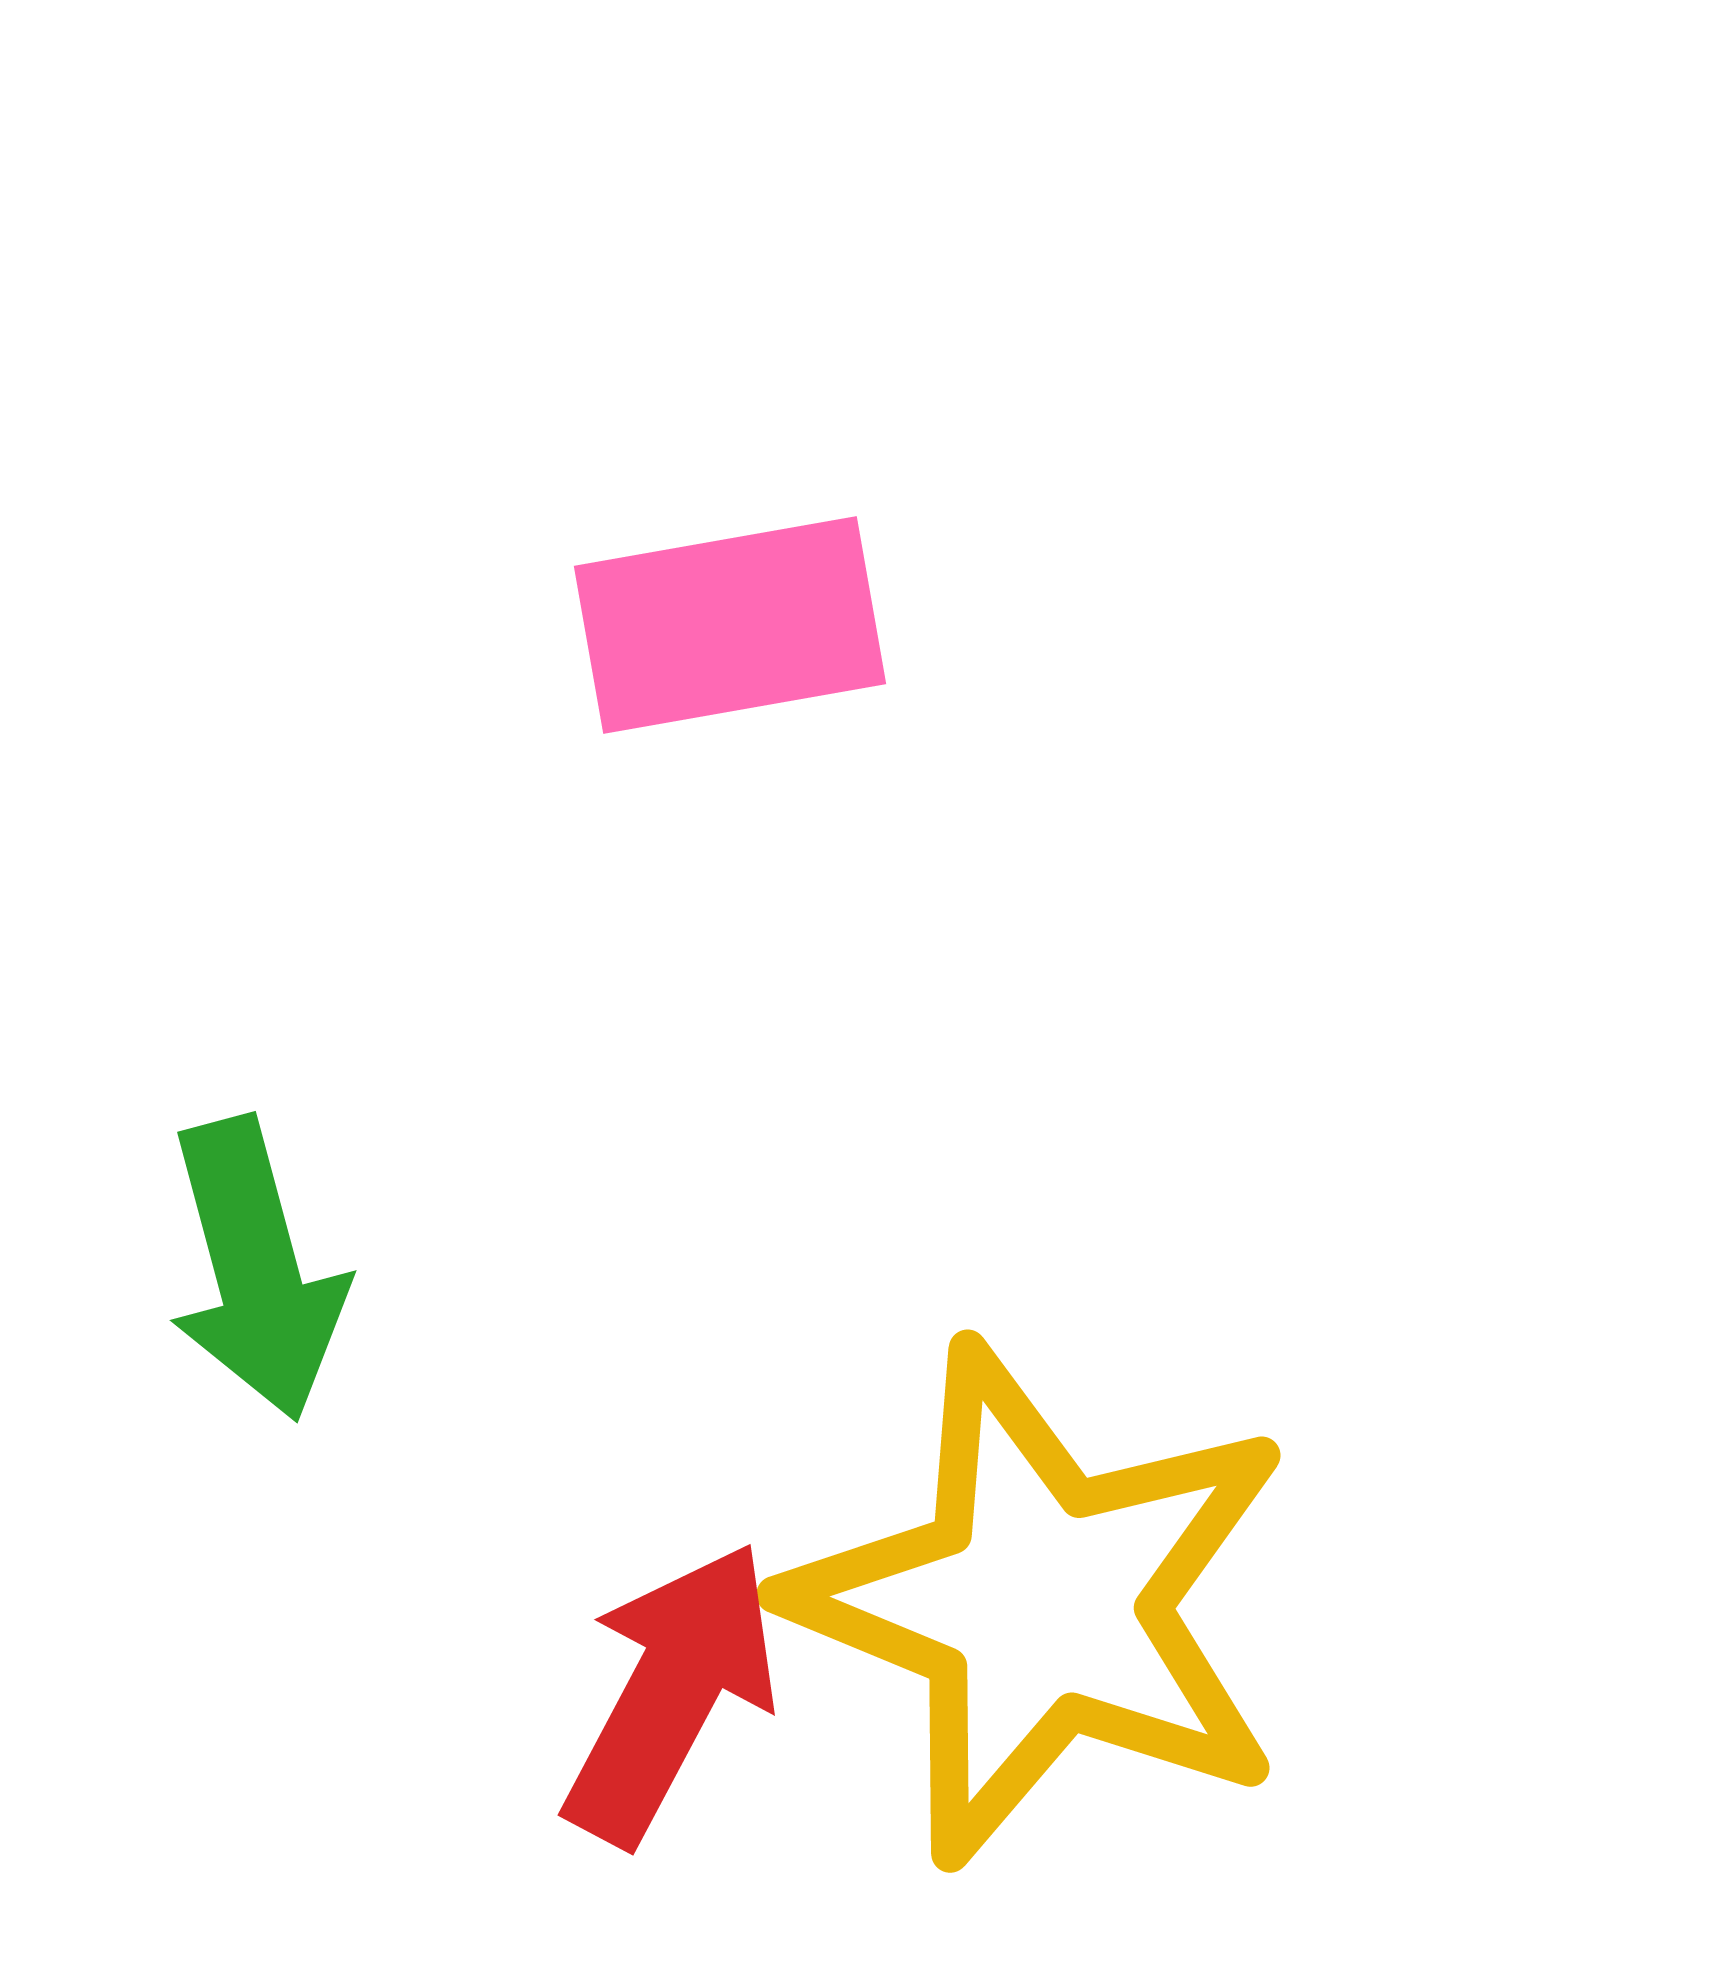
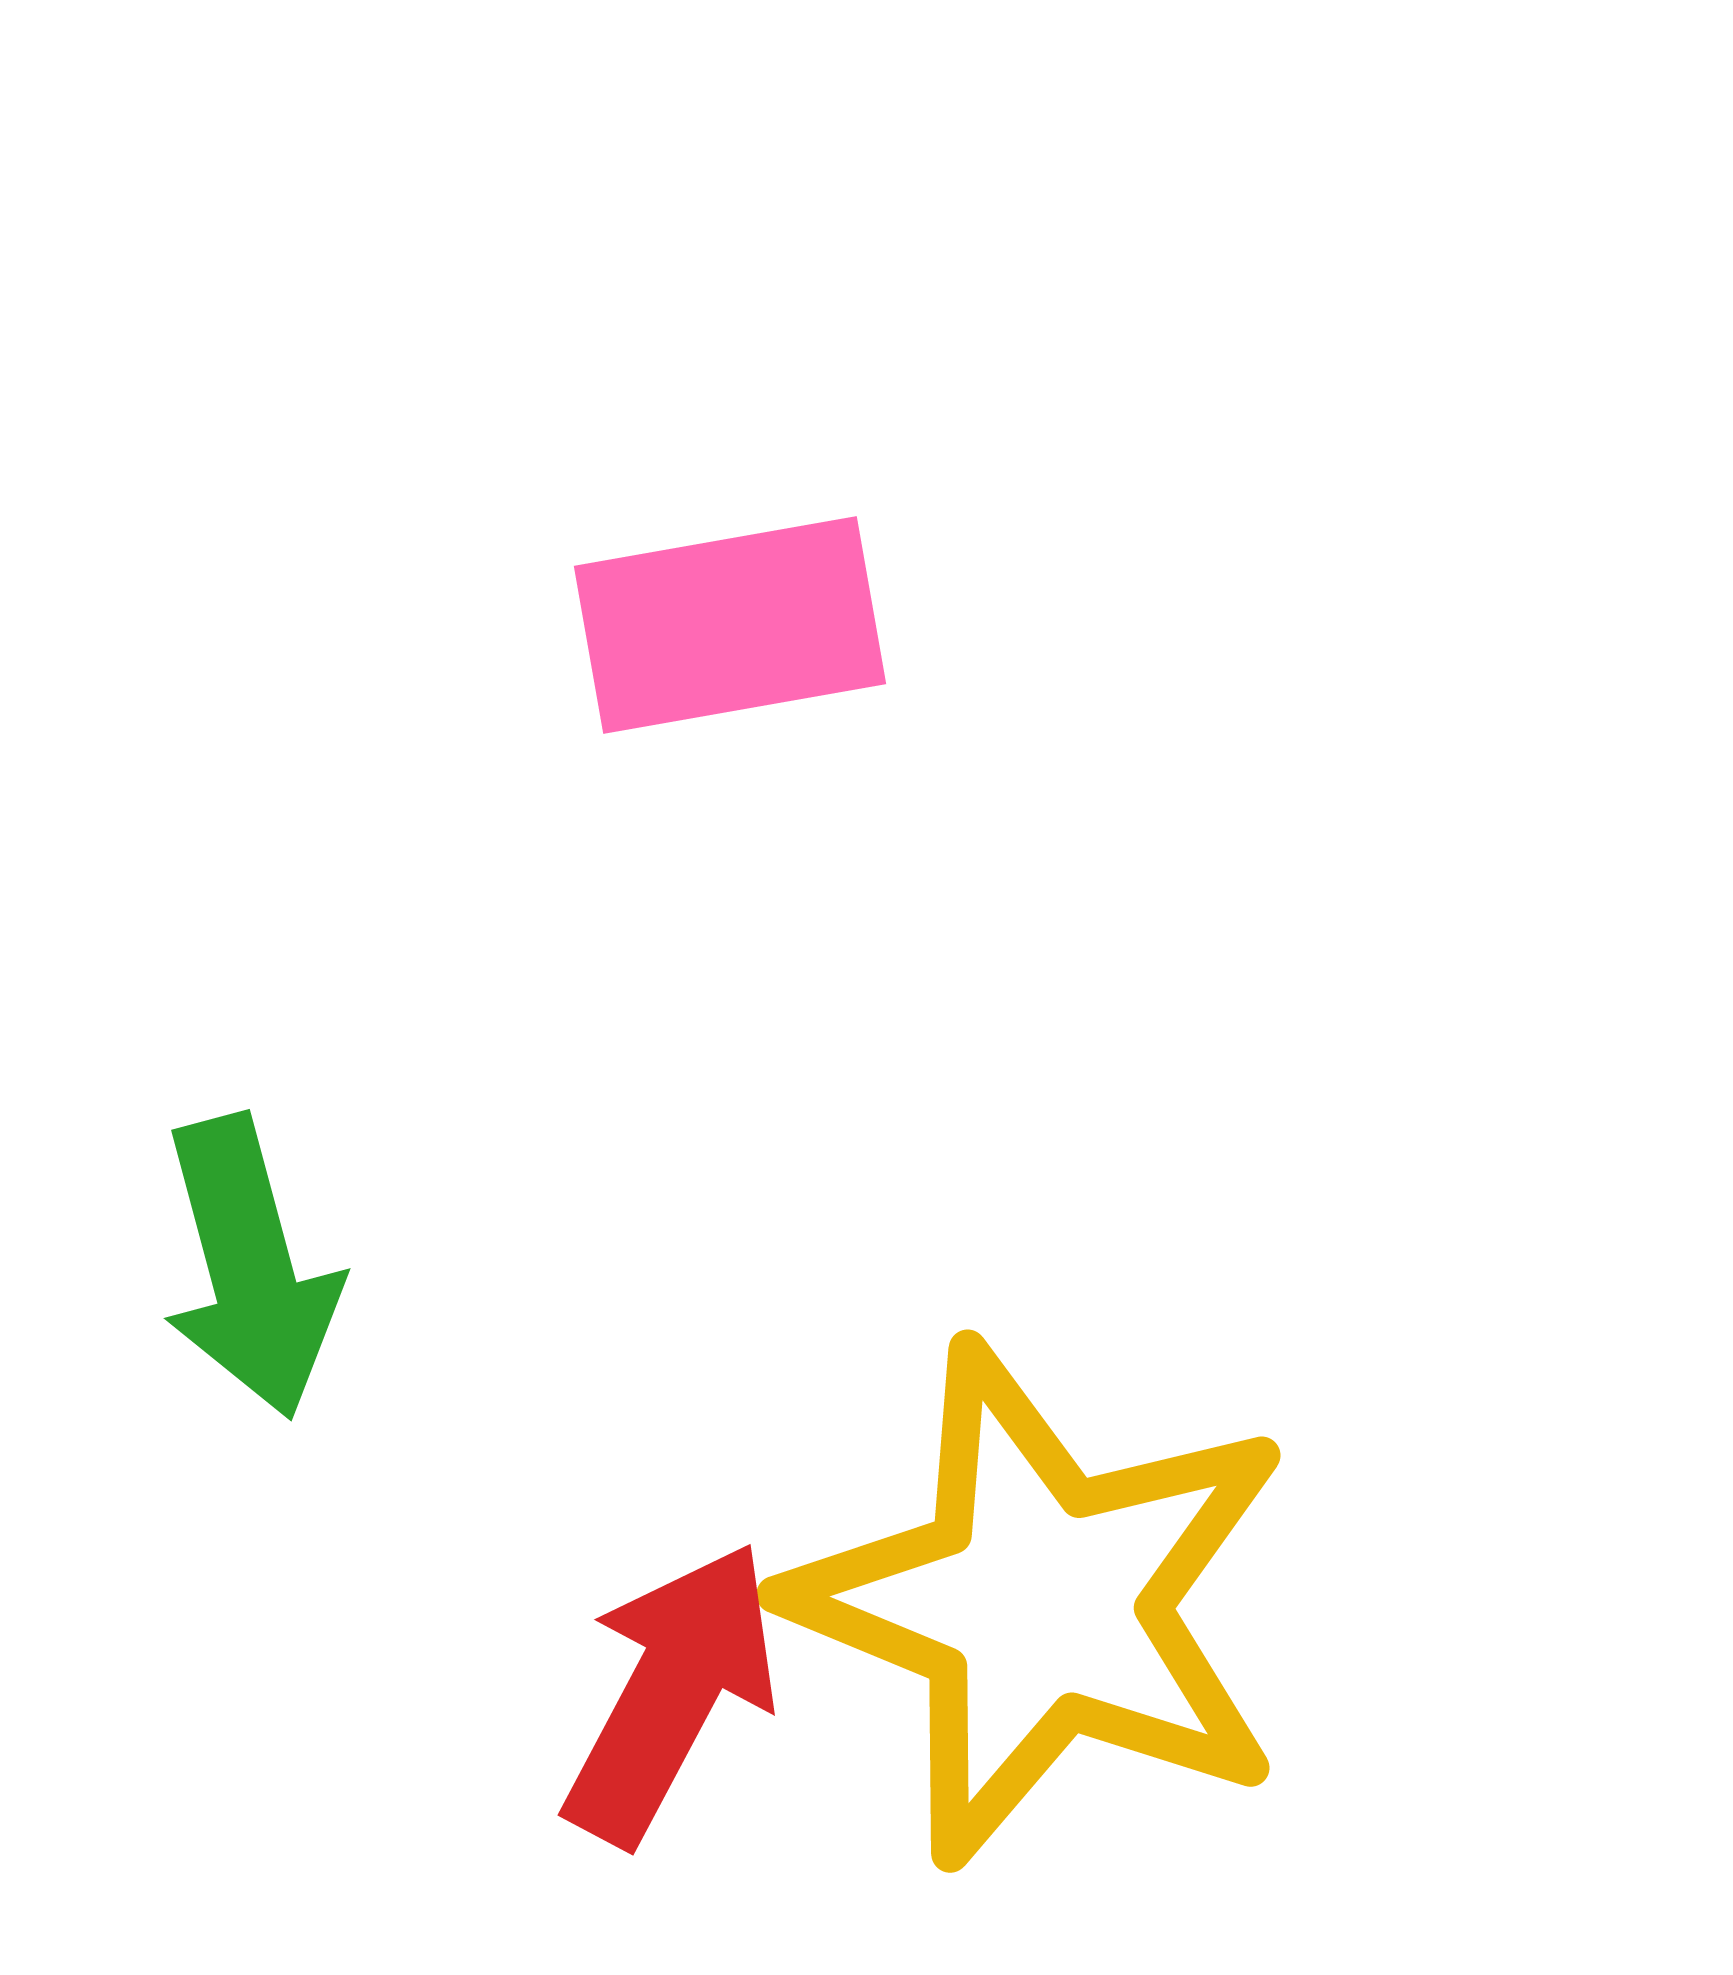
green arrow: moved 6 px left, 2 px up
